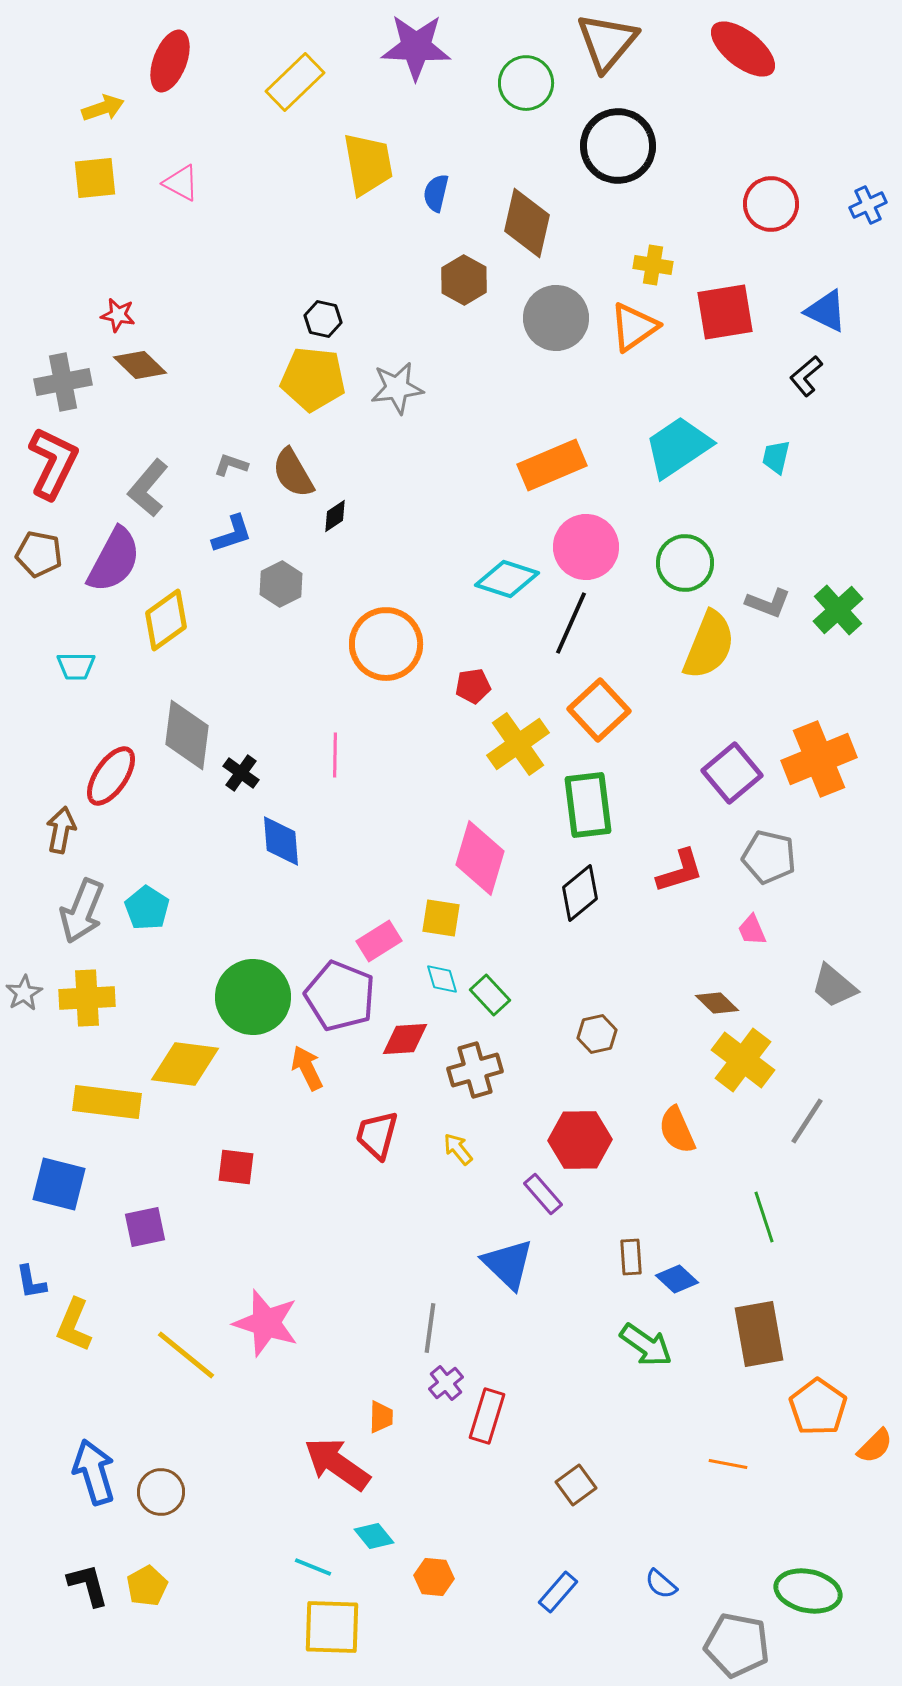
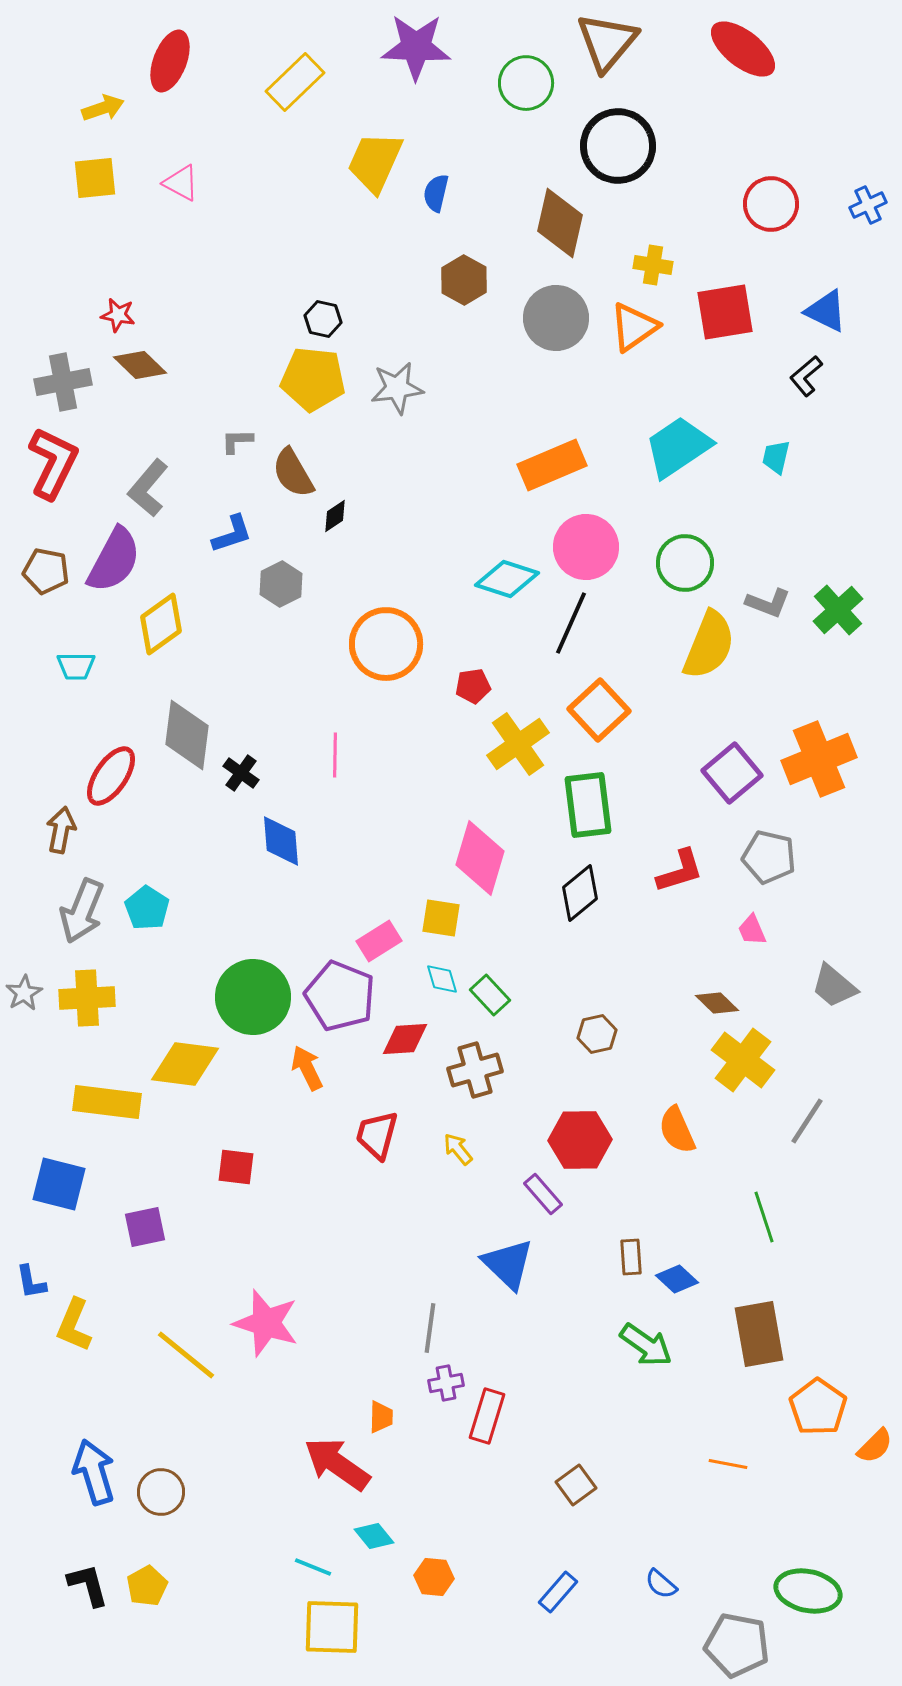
yellow trapezoid at (368, 164): moved 7 px right, 2 px up; rotated 146 degrees counterclockwise
brown diamond at (527, 223): moved 33 px right
gray L-shape at (231, 465): moved 6 px right, 24 px up; rotated 20 degrees counterclockwise
brown pentagon at (39, 554): moved 7 px right, 17 px down
yellow diamond at (166, 620): moved 5 px left, 4 px down
purple cross at (446, 1383): rotated 28 degrees clockwise
